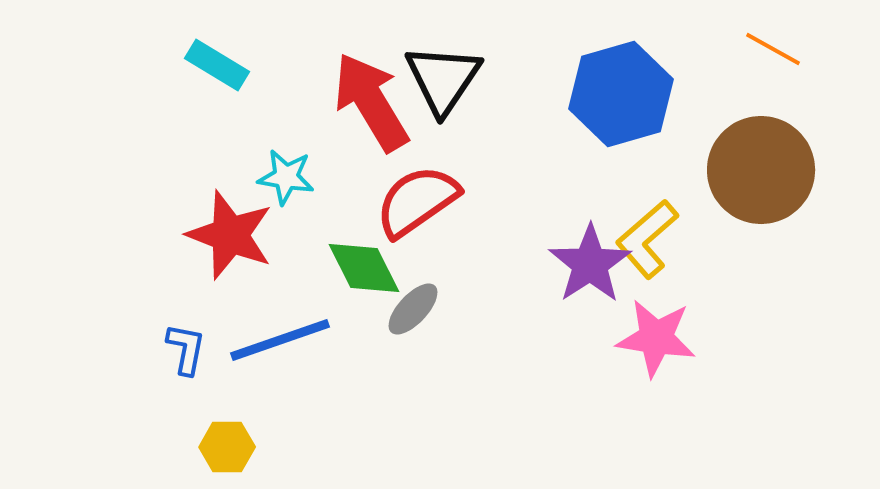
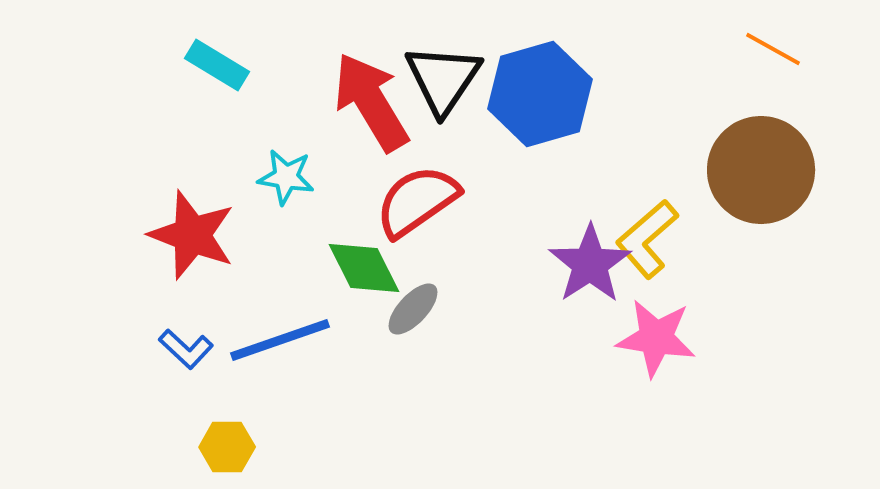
blue hexagon: moved 81 px left
red star: moved 38 px left
blue L-shape: rotated 122 degrees clockwise
